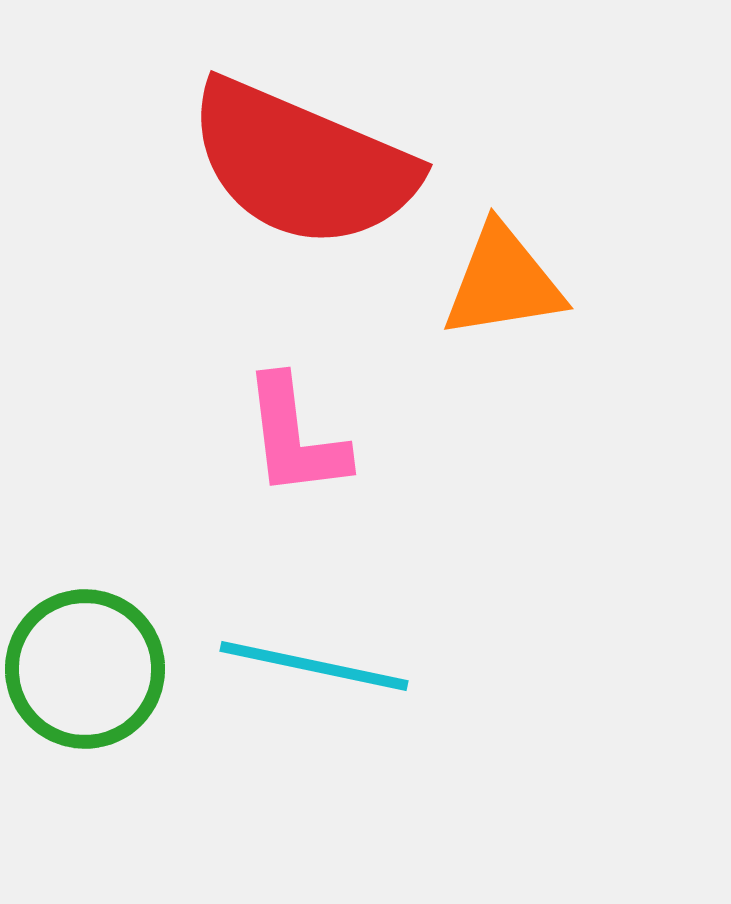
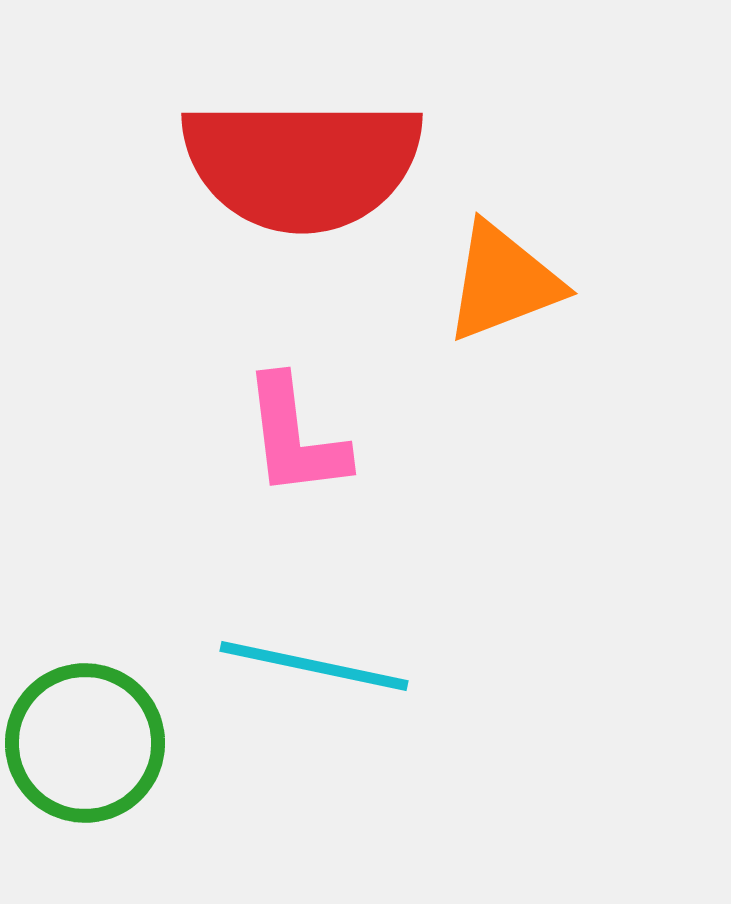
red semicircle: rotated 23 degrees counterclockwise
orange triangle: rotated 12 degrees counterclockwise
green circle: moved 74 px down
